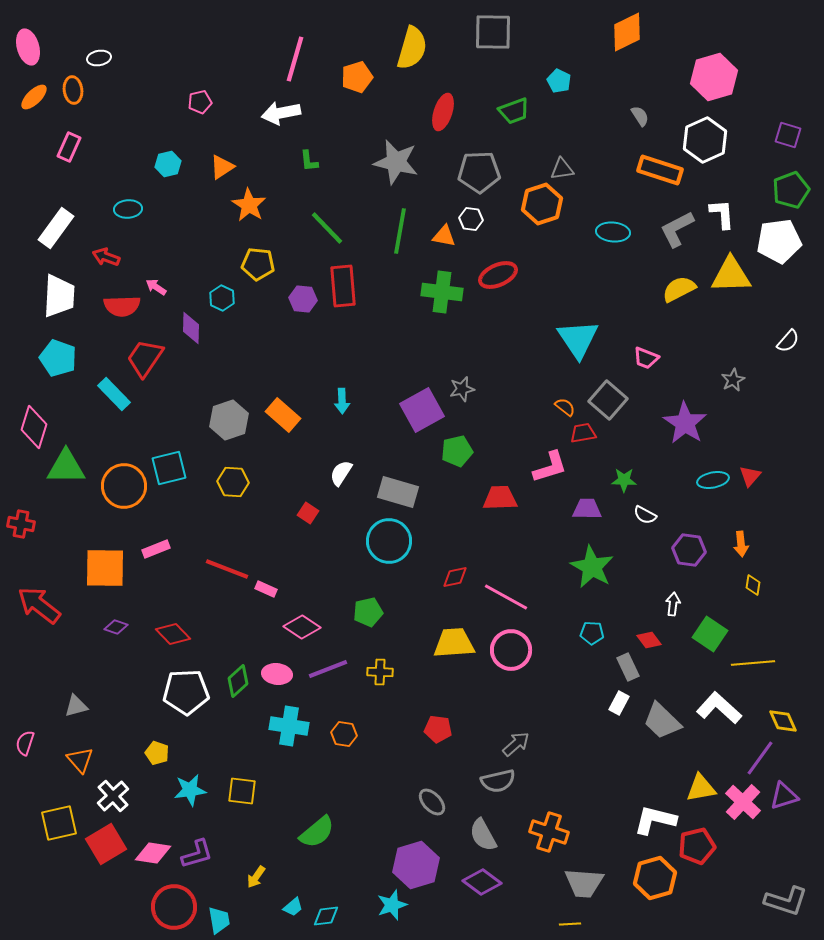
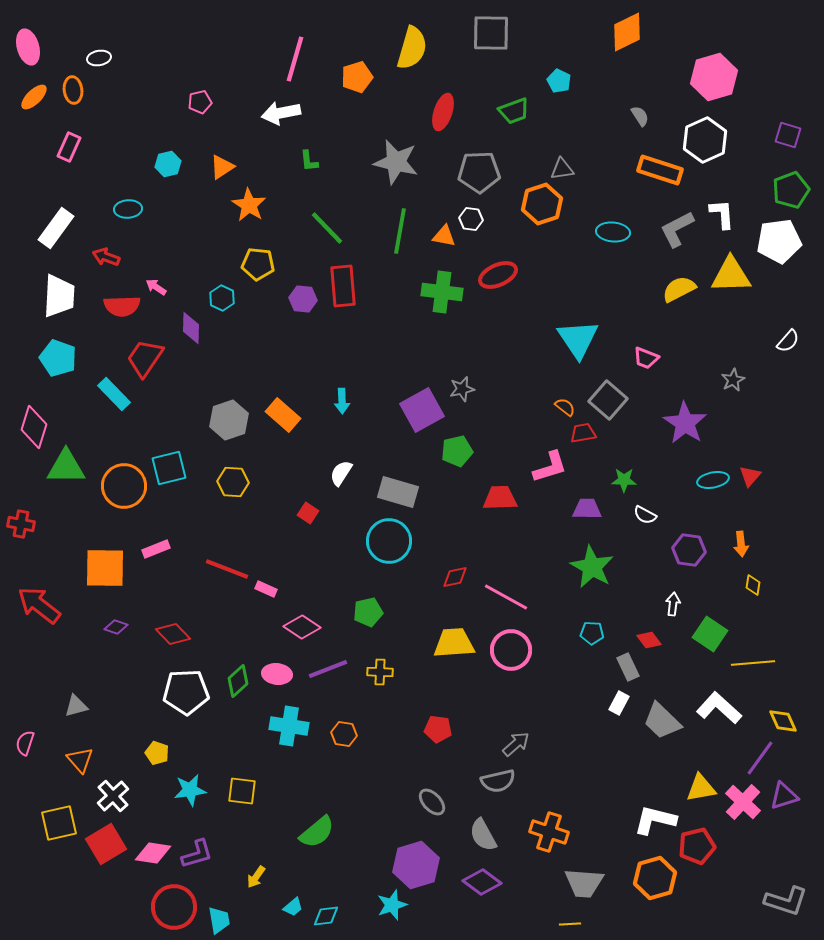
gray square at (493, 32): moved 2 px left, 1 px down
